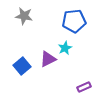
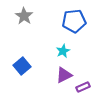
gray star: rotated 24 degrees clockwise
cyan star: moved 2 px left, 3 px down
purple triangle: moved 16 px right, 16 px down
purple rectangle: moved 1 px left
